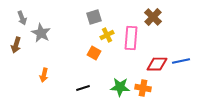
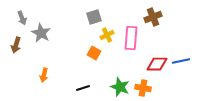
brown cross: rotated 24 degrees clockwise
green star: rotated 18 degrees clockwise
